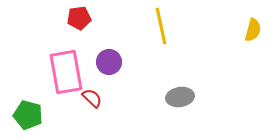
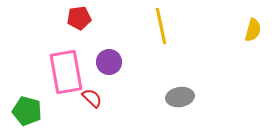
green pentagon: moved 1 px left, 4 px up
